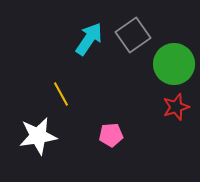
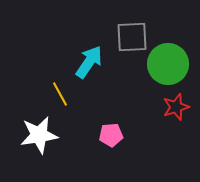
gray square: moved 1 px left, 2 px down; rotated 32 degrees clockwise
cyan arrow: moved 23 px down
green circle: moved 6 px left
yellow line: moved 1 px left
white star: moved 1 px right, 1 px up
